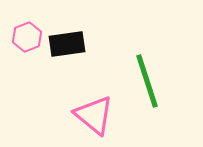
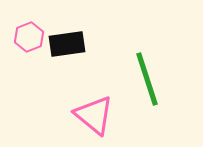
pink hexagon: moved 2 px right
green line: moved 2 px up
